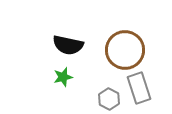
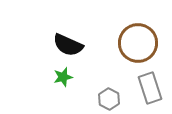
black semicircle: rotated 12 degrees clockwise
brown circle: moved 13 px right, 7 px up
gray rectangle: moved 11 px right
